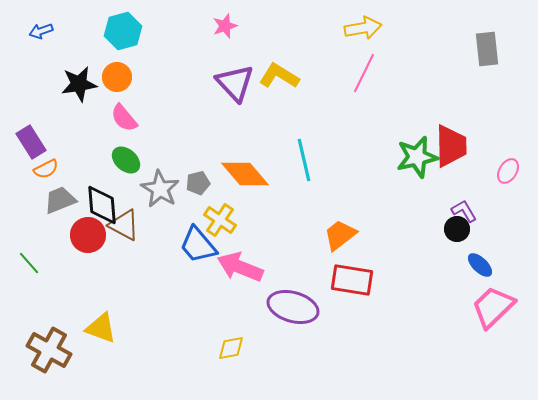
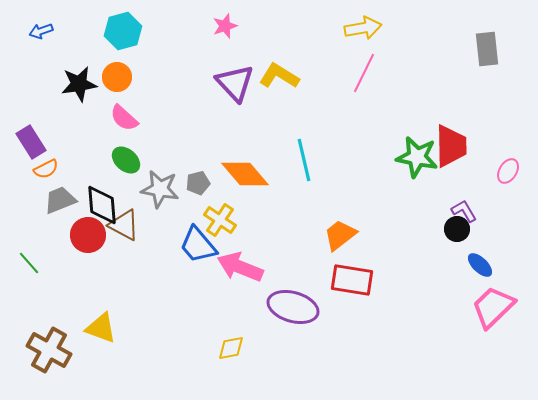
pink semicircle: rotated 8 degrees counterclockwise
green star: rotated 24 degrees clockwise
gray star: rotated 21 degrees counterclockwise
